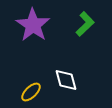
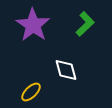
white diamond: moved 10 px up
